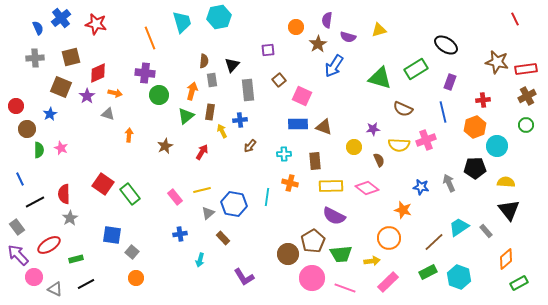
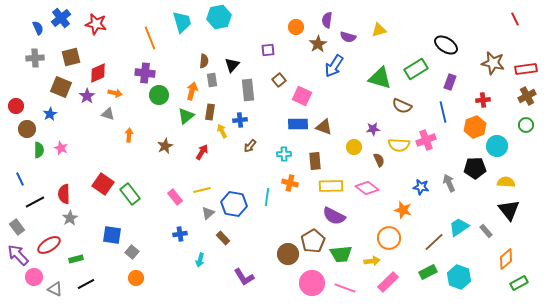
brown star at (497, 62): moved 4 px left, 1 px down
brown semicircle at (403, 109): moved 1 px left, 3 px up
pink circle at (312, 278): moved 5 px down
